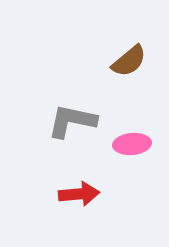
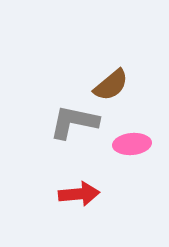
brown semicircle: moved 18 px left, 24 px down
gray L-shape: moved 2 px right, 1 px down
